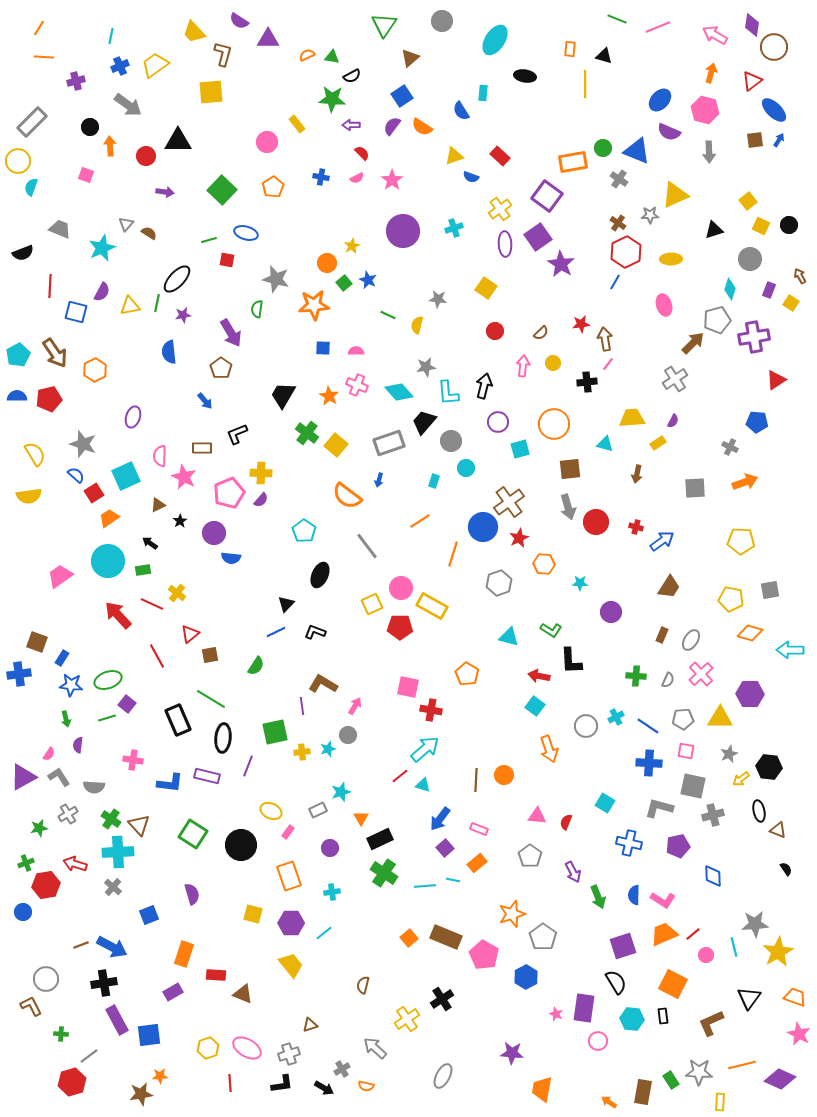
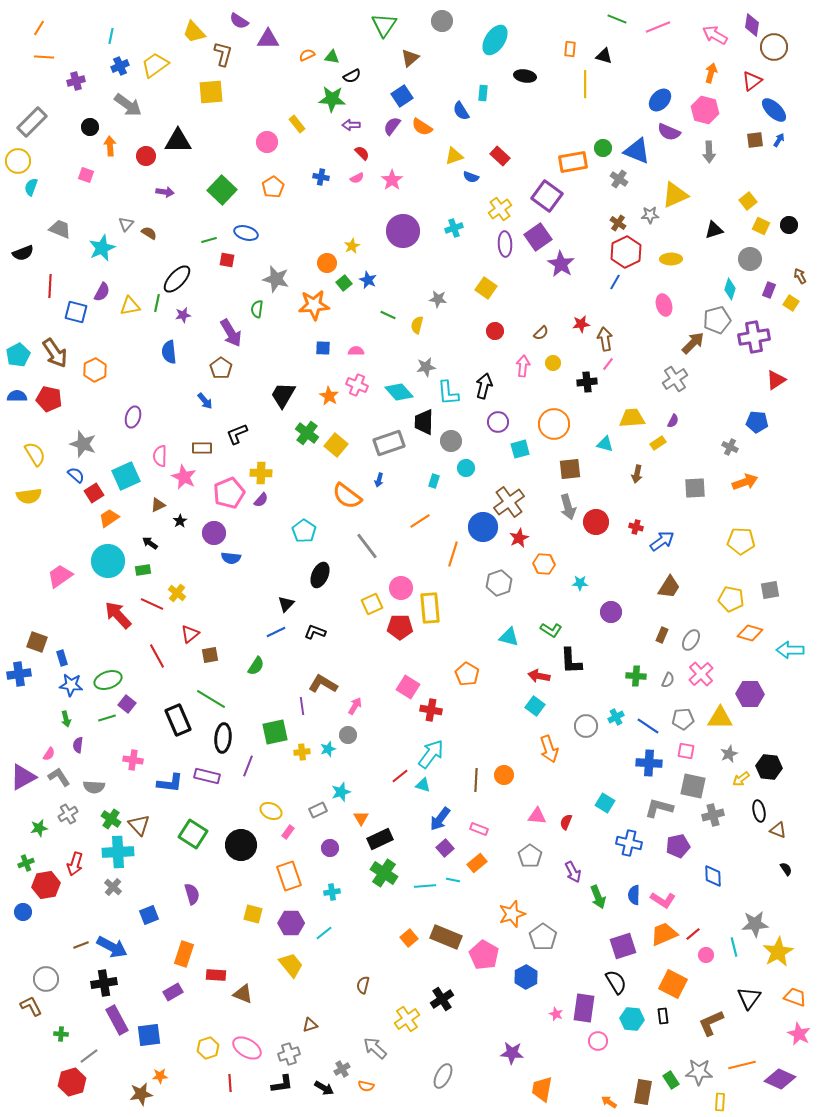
red pentagon at (49, 399): rotated 25 degrees clockwise
black trapezoid at (424, 422): rotated 40 degrees counterclockwise
yellow rectangle at (432, 606): moved 2 px left, 2 px down; rotated 56 degrees clockwise
blue rectangle at (62, 658): rotated 49 degrees counterclockwise
pink square at (408, 687): rotated 20 degrees clockwise
cyan arrow at (425, 749): moved 6 px right, 5 px down; rotated 12 degrees counterclockwise
red arrow at (75, 864): rotated 90 degrees counterclockwise
